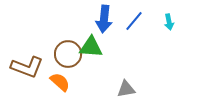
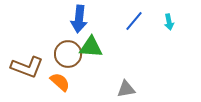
blue arrow: moved 25 px left
